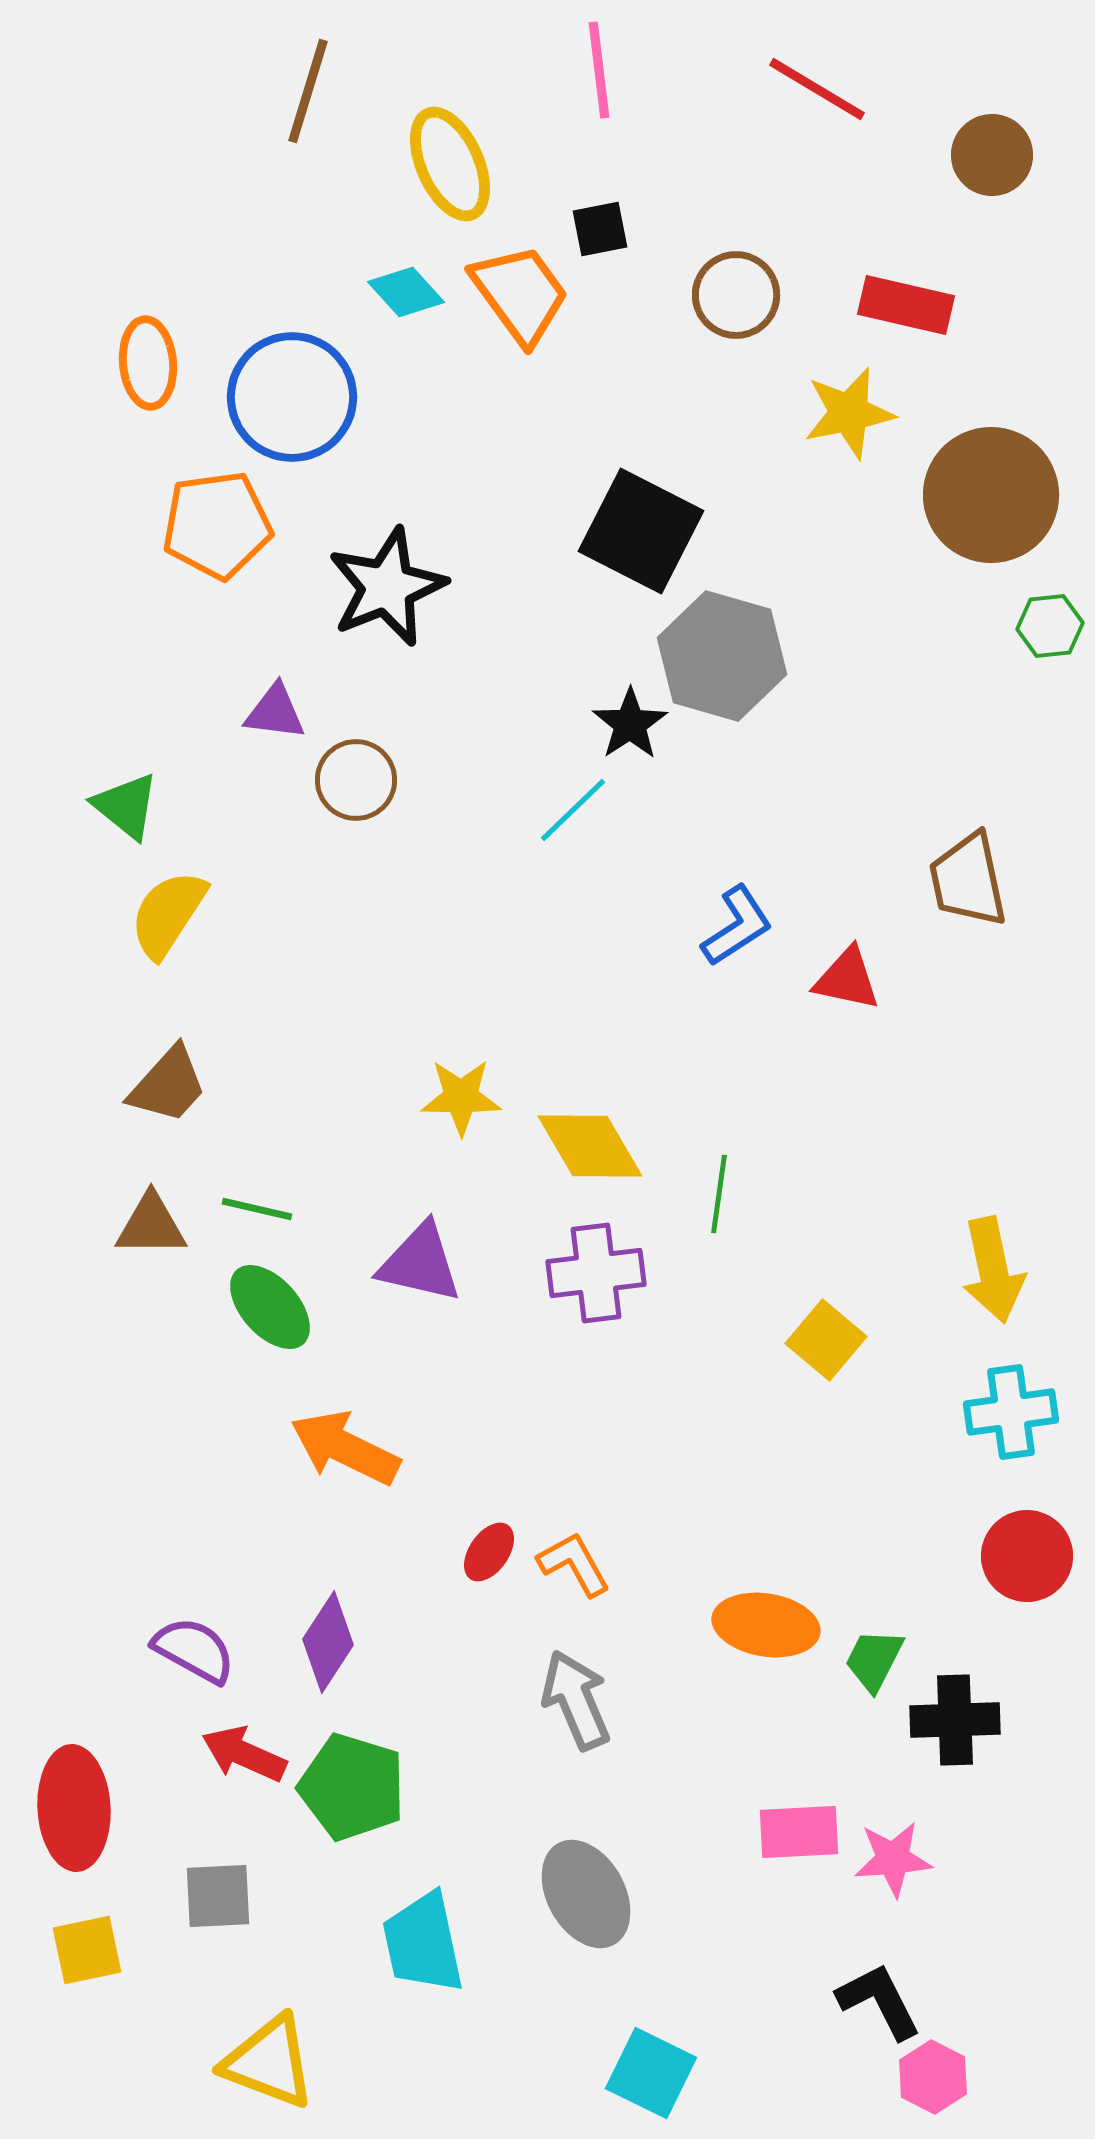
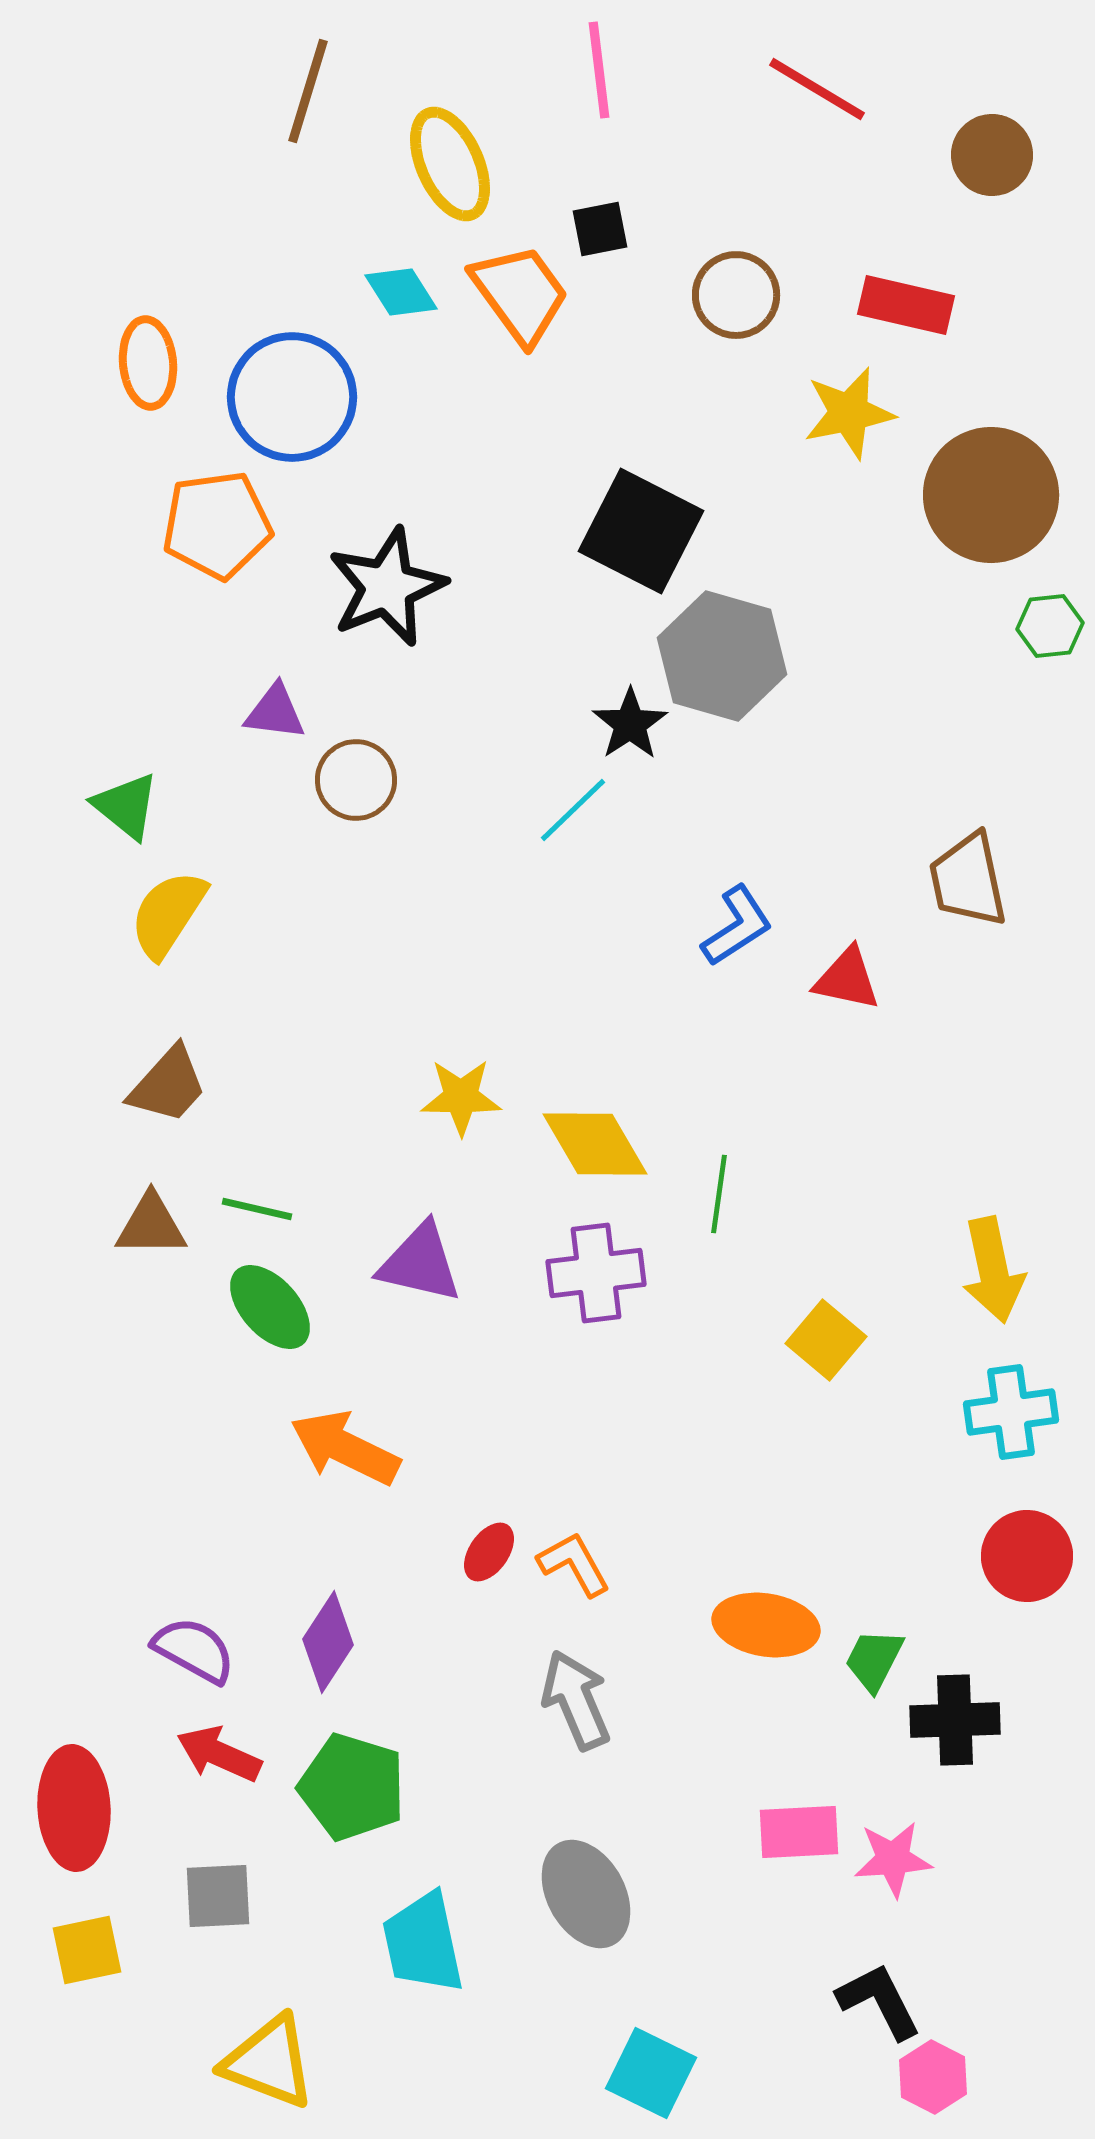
cyan diamond at (406, 292): moved 5 px left; rotated 10 degrees clockwise
yellow diamond at (590, 1146): moved 5 px right, 2 px up
red arrow at (244, 1754): moved 25 px left
